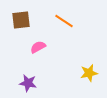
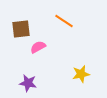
brown square: moved 9 px down
yellow star: moved 8 px left, 1 px down
